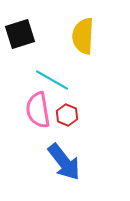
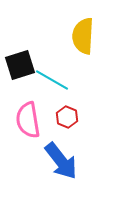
black square: moved 31 px down
pink semicircle: moved 10 px left, 10 px down
red hexagon: moved 2 px down
blue arrow: moved 3 px left, 1 px up
